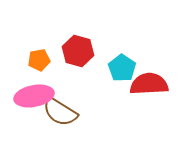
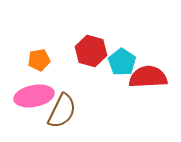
red hexagon: moved 13 px right
cyan pentagon: moved 6 px up
red semicircle: moved 1 px left, 7 px up
brown semicircle: moved 2 px right, 1 px up; rotated 96 degrees counterclockwise
